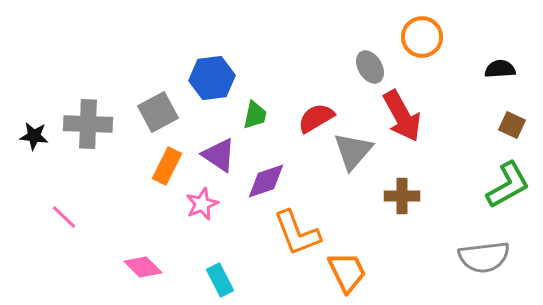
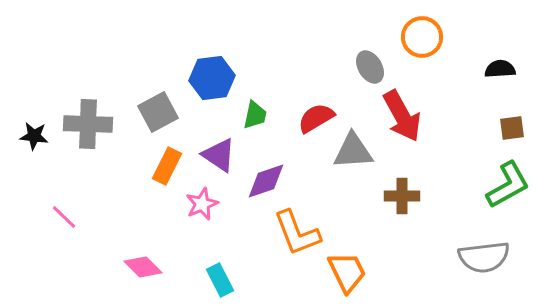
brown square: moved 3 px down; rotated 32 degrees counterclockwise
gray triangle: rotated 45 degrees clockwise
